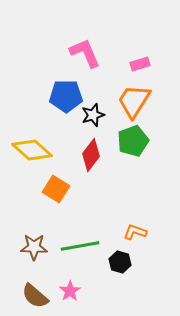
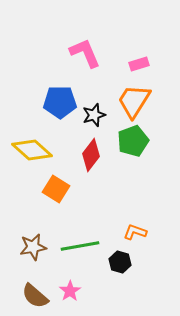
pink rectangle: moved 1 px left
blue pentagon: moved 6 px left, 6 px down
black star: moved 1 px right
brown star: moved 1 px left; rotated 12 degrees counterclockwise
